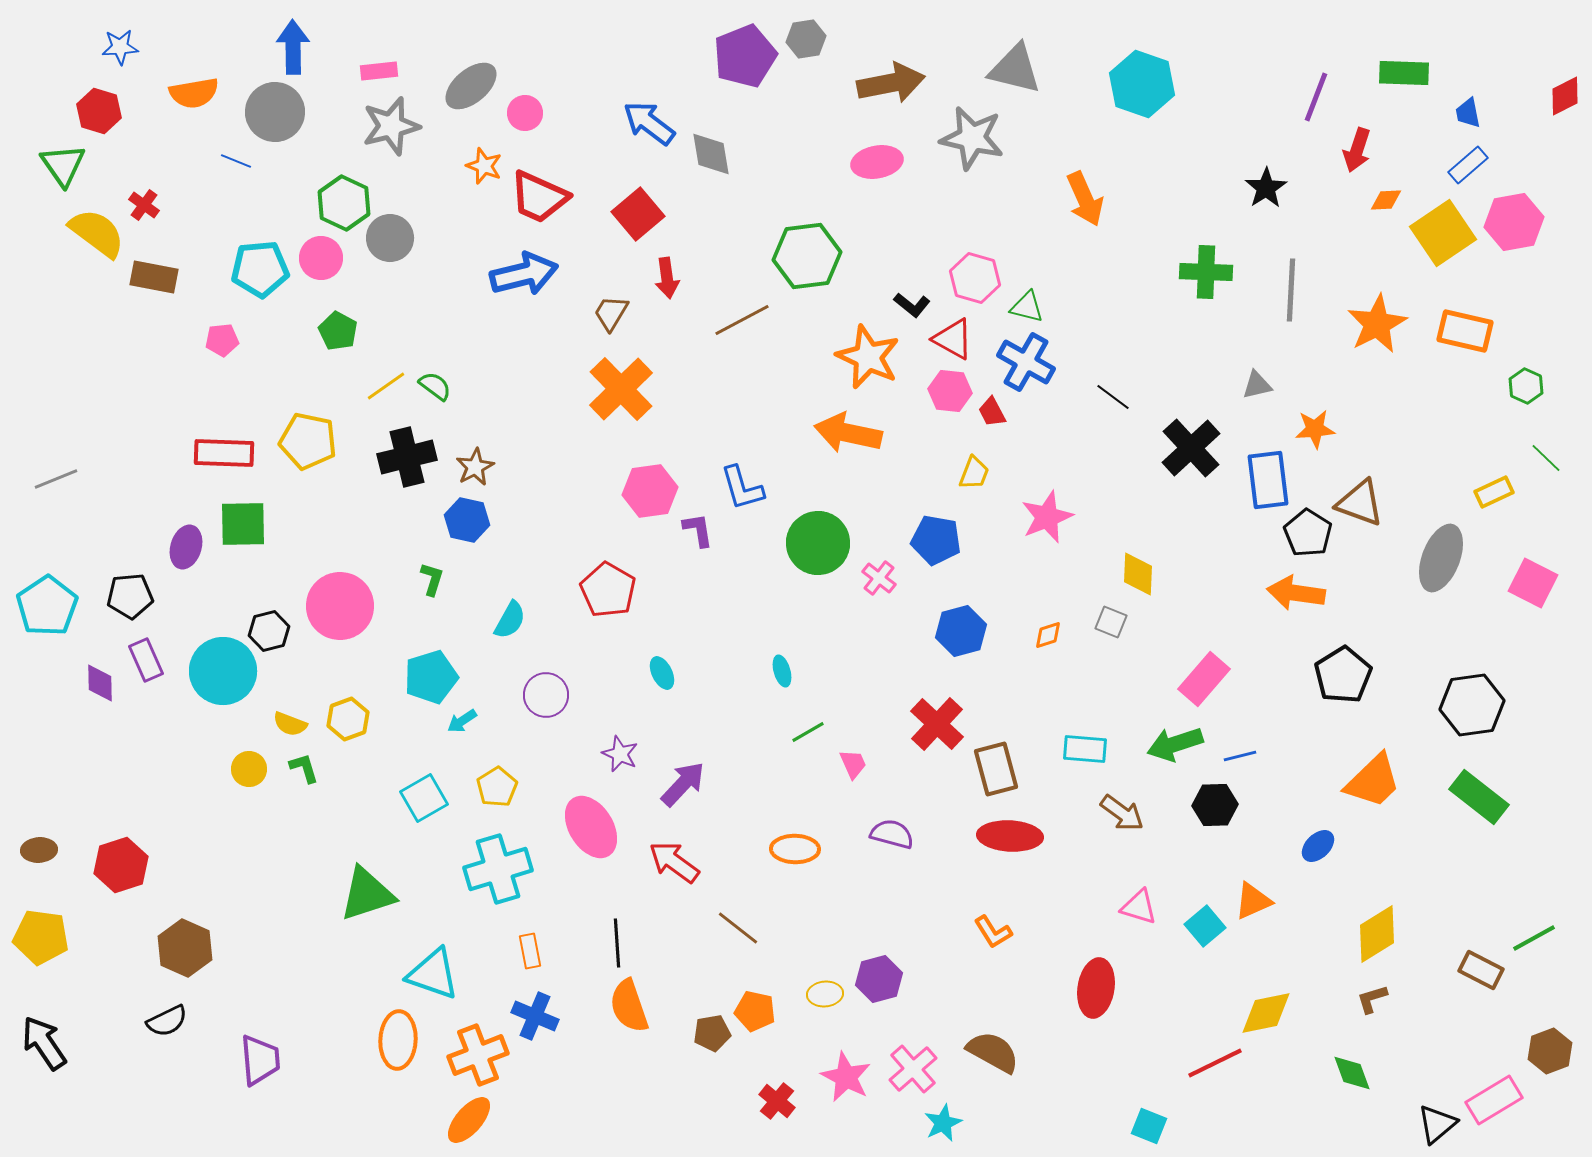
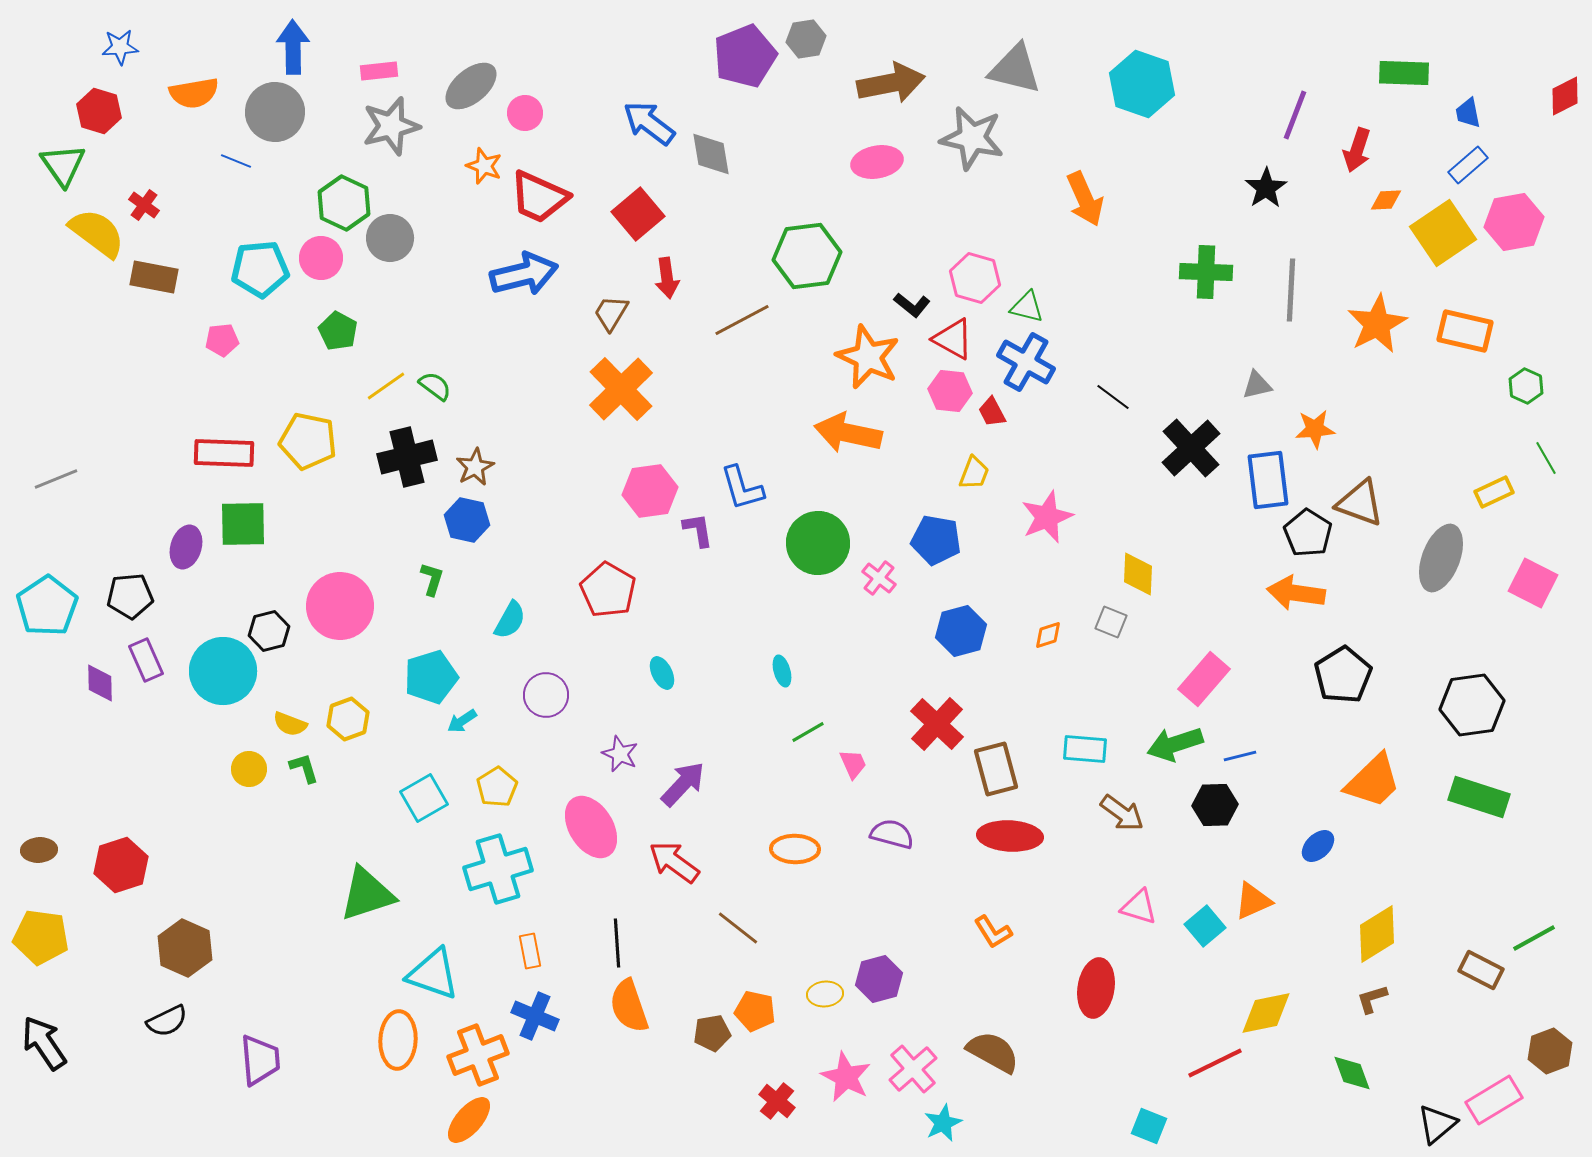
purple line at (1316, 97): moved 21 px left, 18 px down
green line at (1546, 458): rotated 16 degrees clockwise
green rectangle at (1479, 797): rotated 20 degrees counterclockwise
